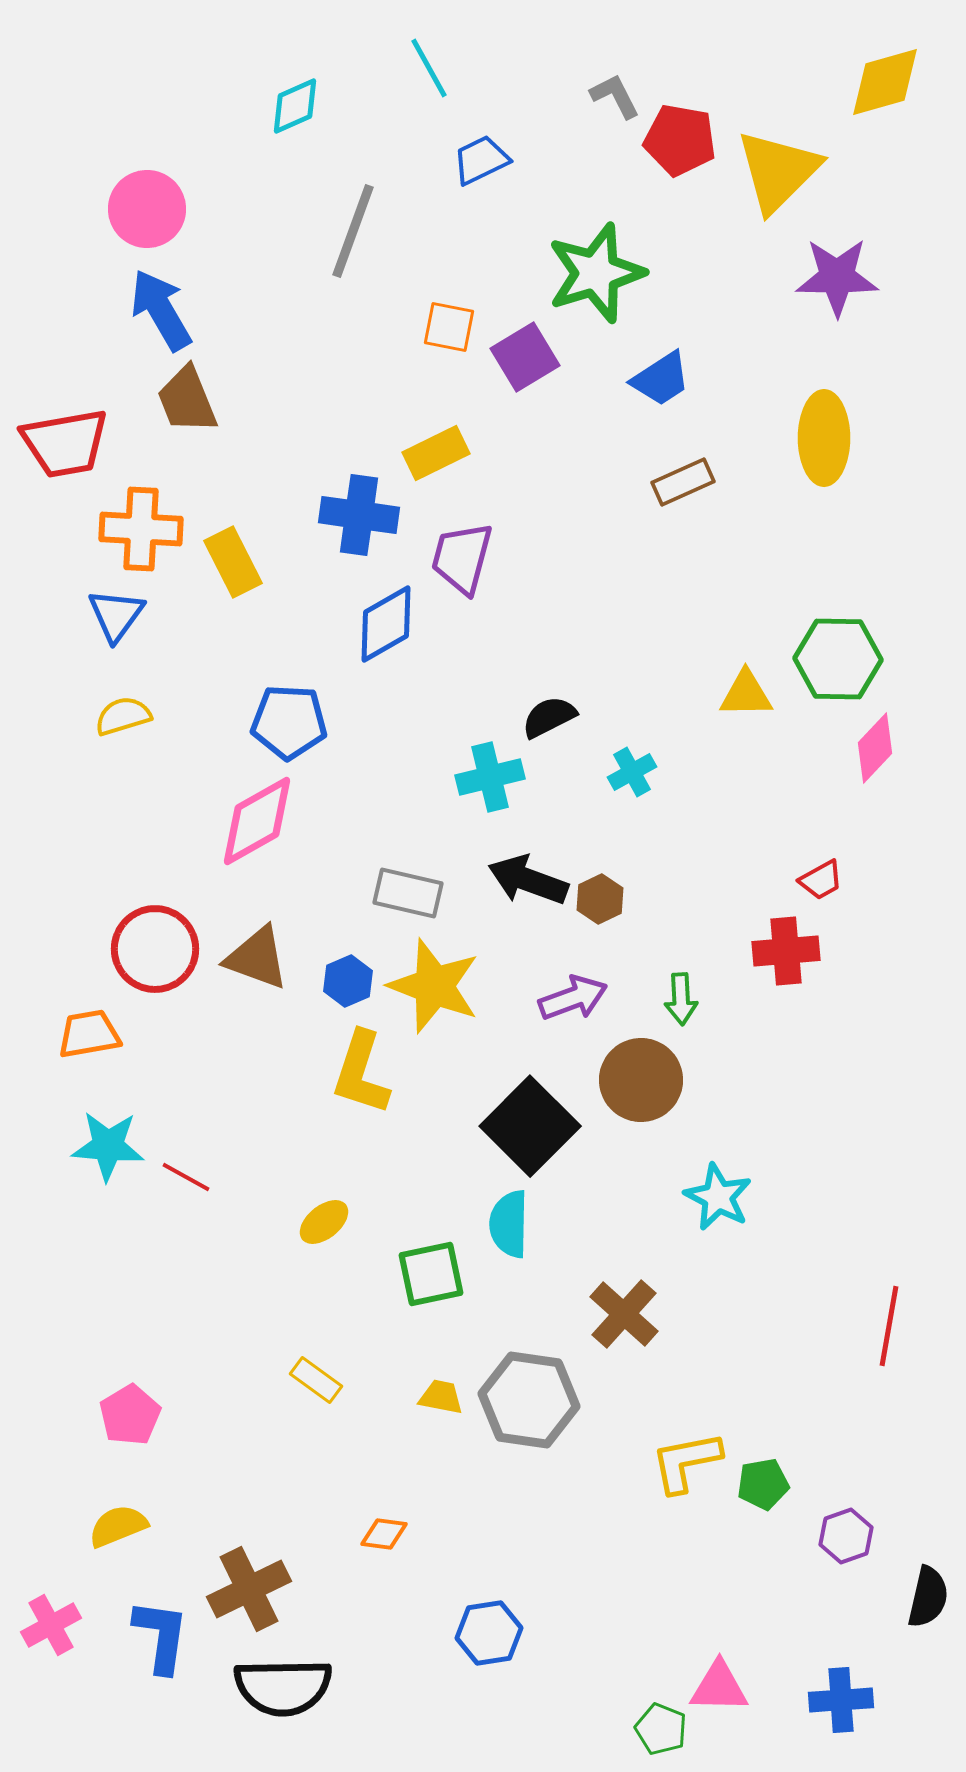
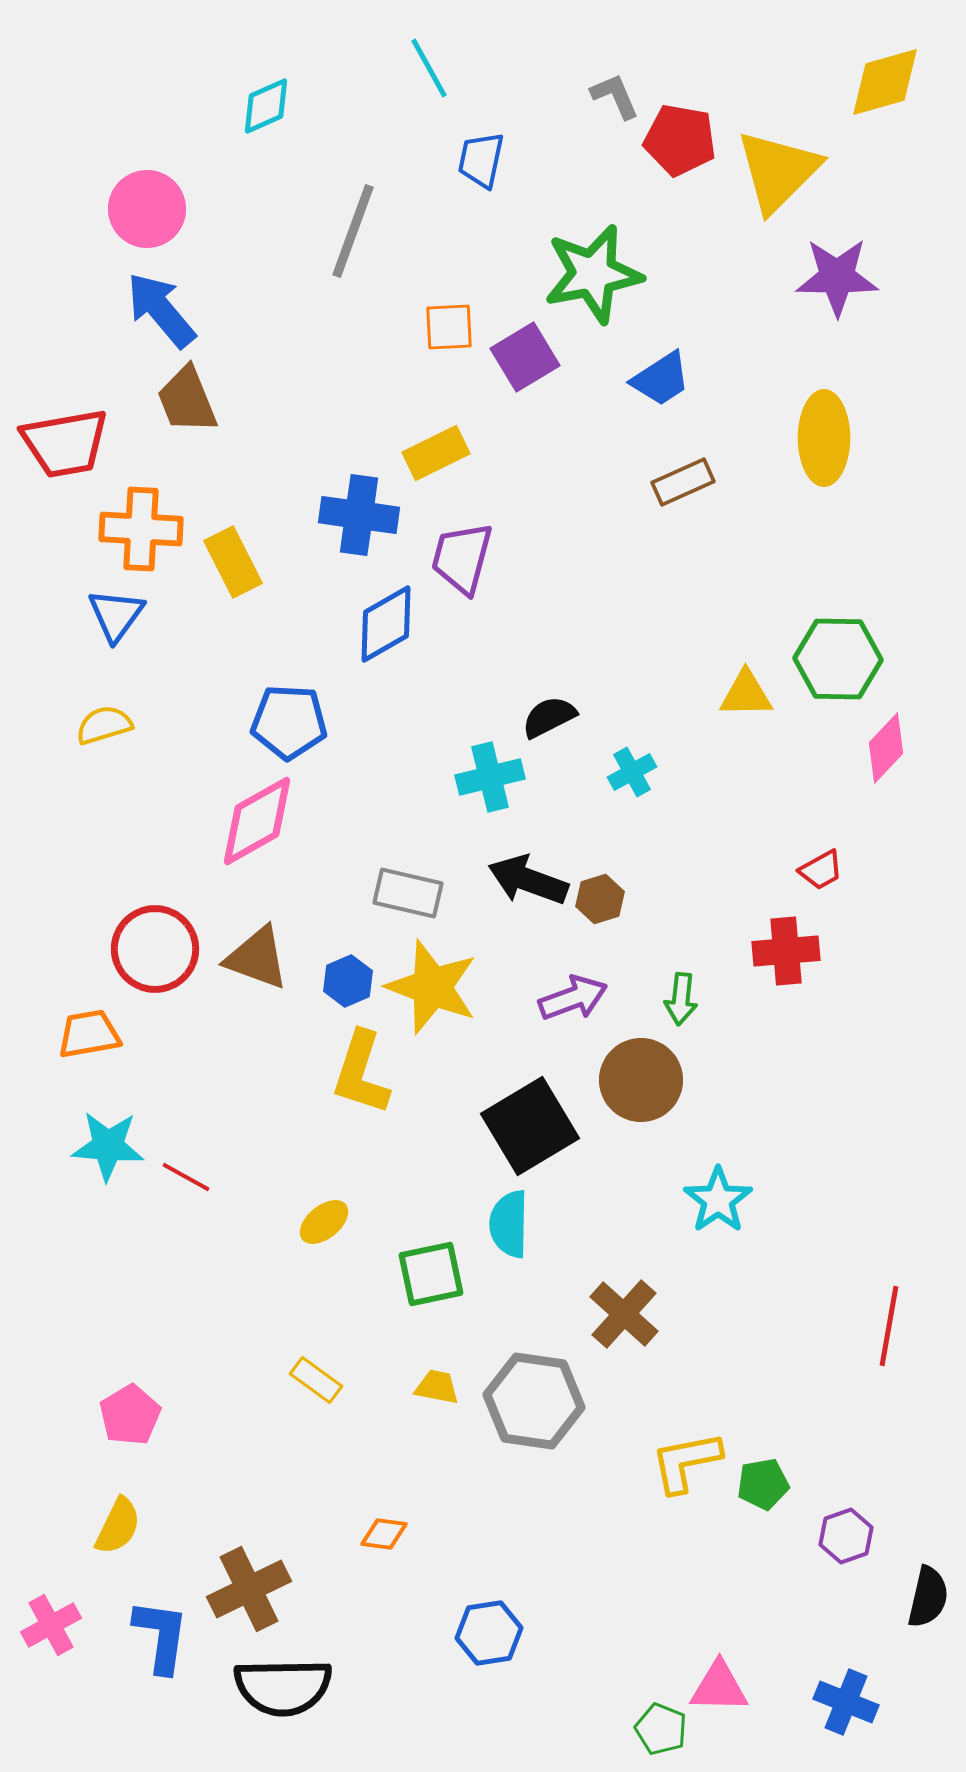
gray L-shape at (615, 96): rotated 4 degrees clockwise
cyan diamond at (295, 106): moved 29 px left
blue trapezoid at (481, 160): rotated 52 degrees counterclockwise
green star at (596, 273): moved 3 px left, 1 px down; rotated 6 degrees clockwise
blue arrow at (161, 310): rotated 10 degrees counterclockwise
orange square at (449, 327): rotated 14 degrees counterclockwise
yellow semicircle at (123, 716): moved 19 px left, 9 px down
pink diamond at (875, 748): moved 11 px right
red trapezoid at (821, 880): moved 10 px up
brown hexagon at (600, 899): rotated 9 degrees clockwise
yellow star at (434, 986): moved 2 px left, 1 px down
green arrow at (681, 999): rotated 9 degrees clockwise
black square at (530, 1126): rotated 14 degrees clockwise
cyan star at (718, 1197): moved 3 px down; rotated 10 degrees clockwise
yellow trapezoid at (441, 1397): moved 4 px left, 10 px up
gray hexagon at (529, 1400): moved 5 px right, 1 px down
yellow semicircle at (118, 1526): rotated 138 degrees clockwise
blue cross at (841, 1700): moved 5 px right, 2 px down; rotated 26 degrees clockwise
